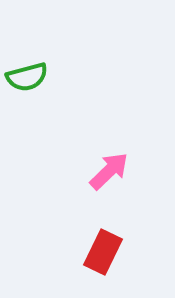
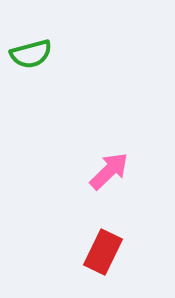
green semicircle: moved 4 px right, 23 px up
